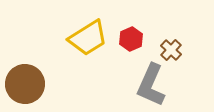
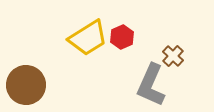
red hexagon: moved 9 px left, 2 px up
brown cross: moved 2 px right, 6 px down
brown circle: moved 1 px right, 1 px down
